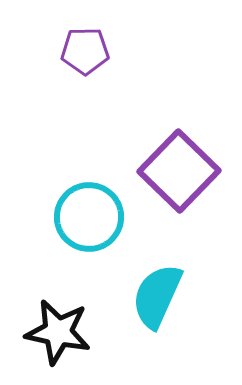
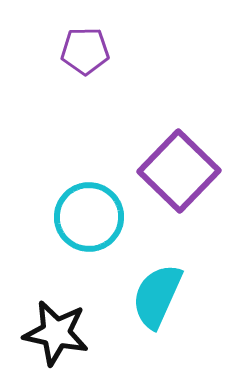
black star: moved 2 px left, 1 px down
